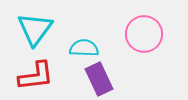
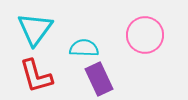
pink circle: moved 1 px right, 1 px down
red L-shape: rotated 81 degrees clockwise
